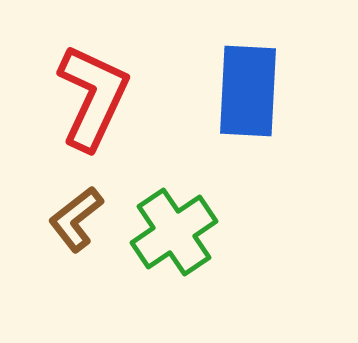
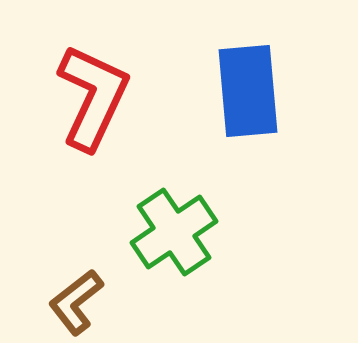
blue rectangle: rotated 8 degrees counterclockwise
brown L-shape: moved 83 px down
